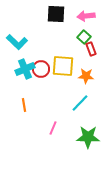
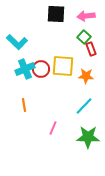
cyan line: moved 4 px right, 3 px down
